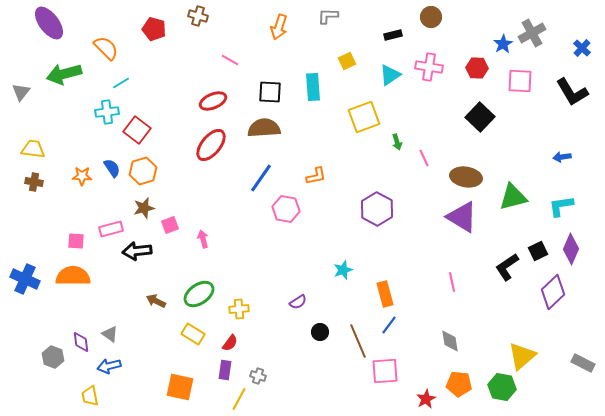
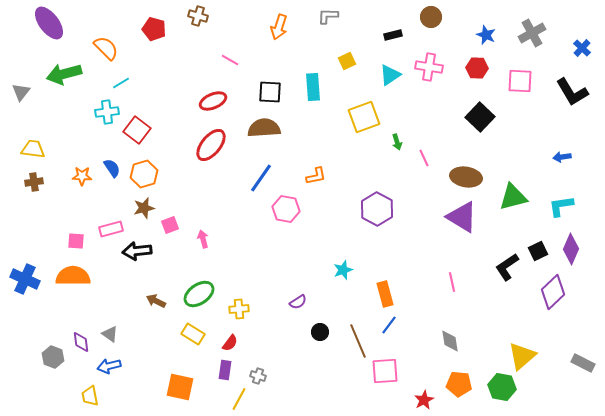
blue star at (503, 44): moved 17 px left, 9 px up; rotated 18 degrees counterclockwise
orange hexagon at (143, 171): moved 1 px right, 3 px down
brown cross at (34, 182): rotated 18 degrees counterclockwise
red star at (426, 399): moved 2 px left, 1 px down
